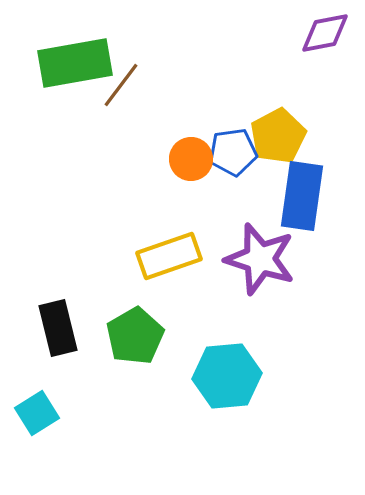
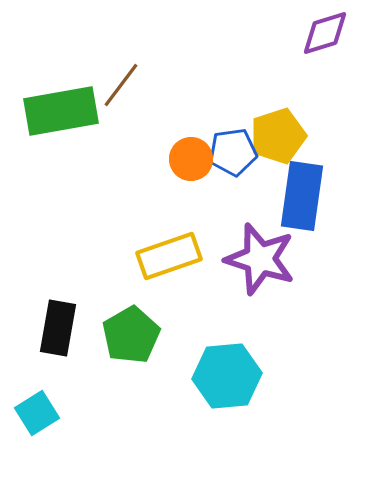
purple diamond: rotated 6 degrees counterclockwise
green rectangle: moved 14 px left, 48 px down
yellow pentagon: rotated 10 degrees clockwise
black rectangle: rotated 24 degrees clockwise
green pentagon: moved 4 px left, 1 px up
